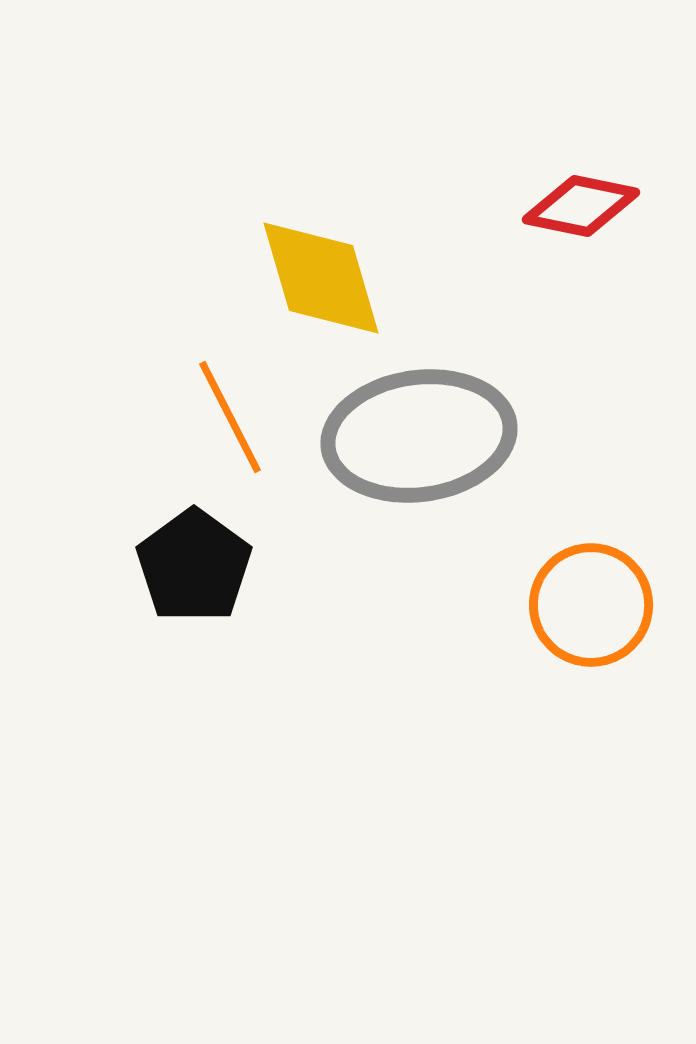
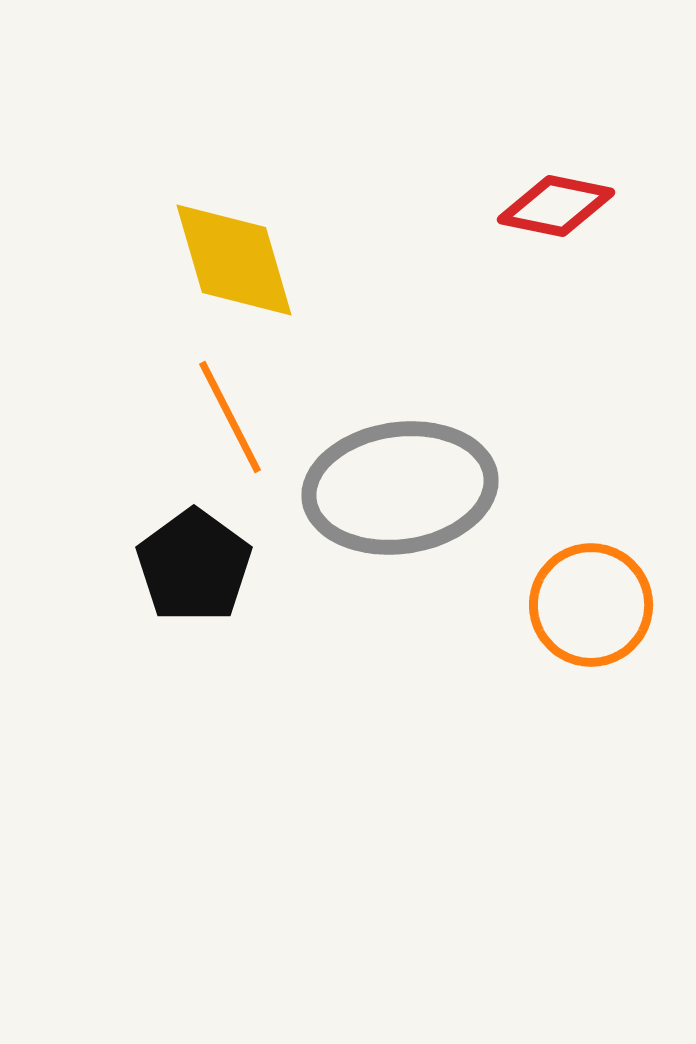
red diamond: moved 25 px left
yellow diamond: moved 87 px left, 18 px up
gray ellipse: moved 19 px left, 52 px down
